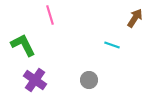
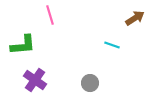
brown arrow: rotated 24 degrees clockwise
green L-shape: rotated 112 degrees clockwise
gray circle: moved 1 px right, 3 px down
